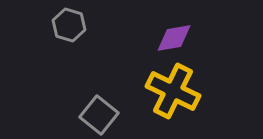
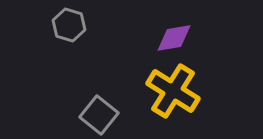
yellow cross: rotated 6 degrees clockwise
